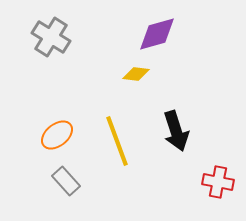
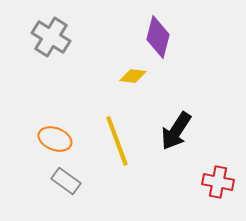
purple diamond: moved 1 px right, 3 px down; rotated 60 degrees counterclockwise
yellow diamond: moved 3 px left, 2 px down
black arrow: rotated 51 degrees clockwise
orange ellipse: moved 2 px left, 4 px down; rotated 60 degrees clockwise
gray rectangle: rotated 12 degrees counterclockwise
